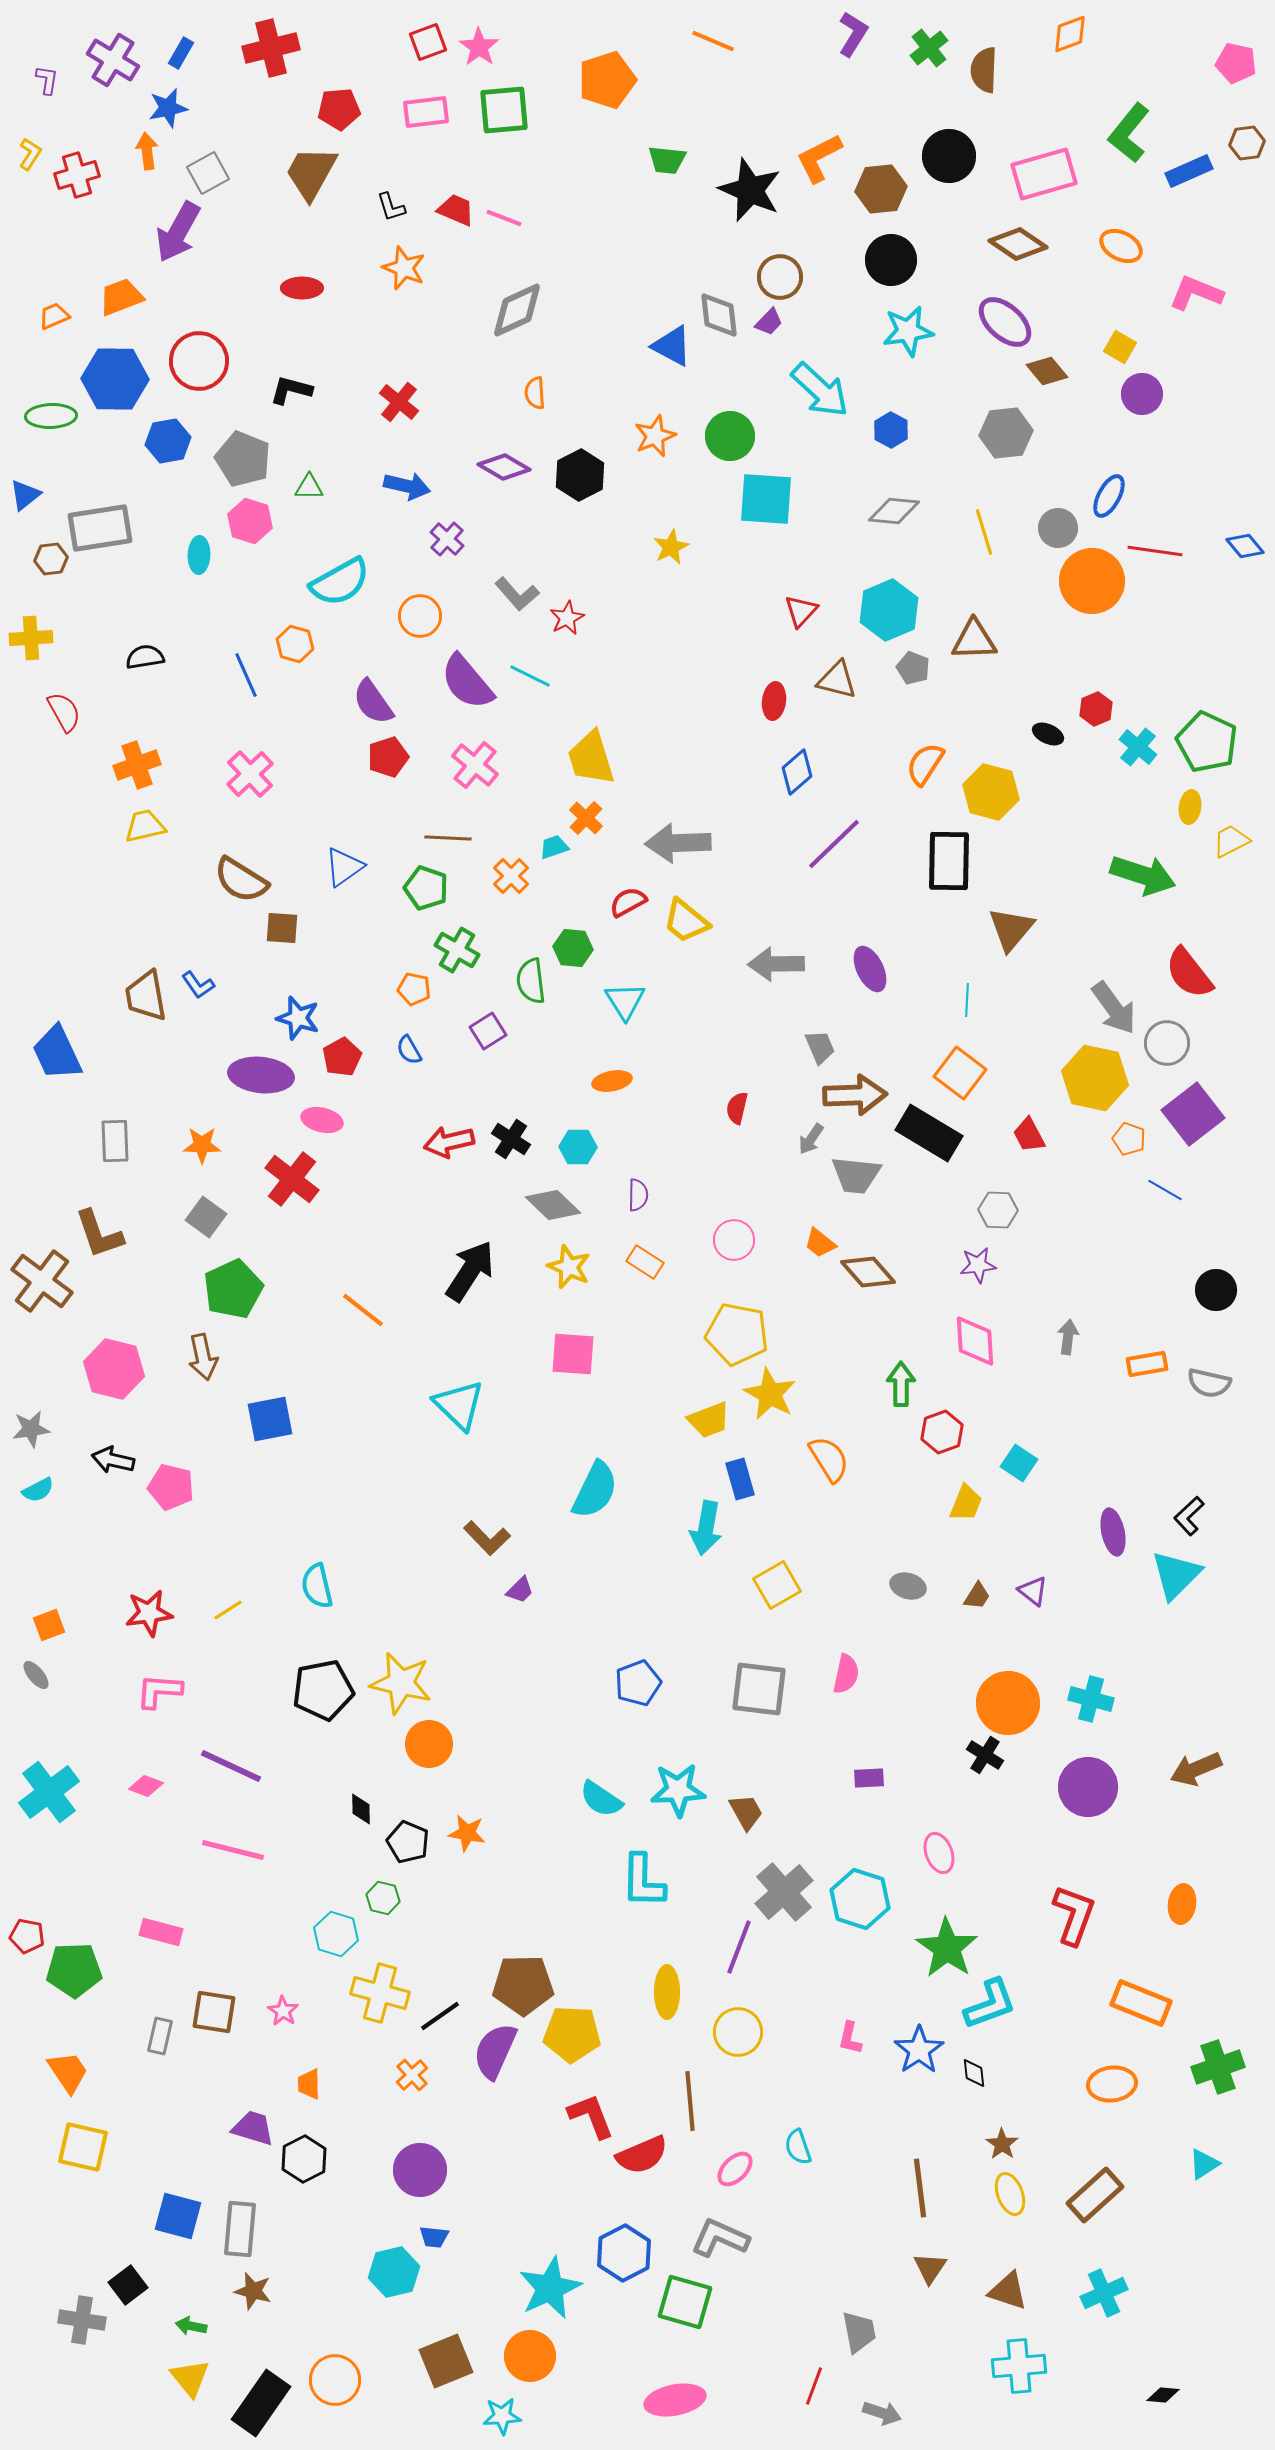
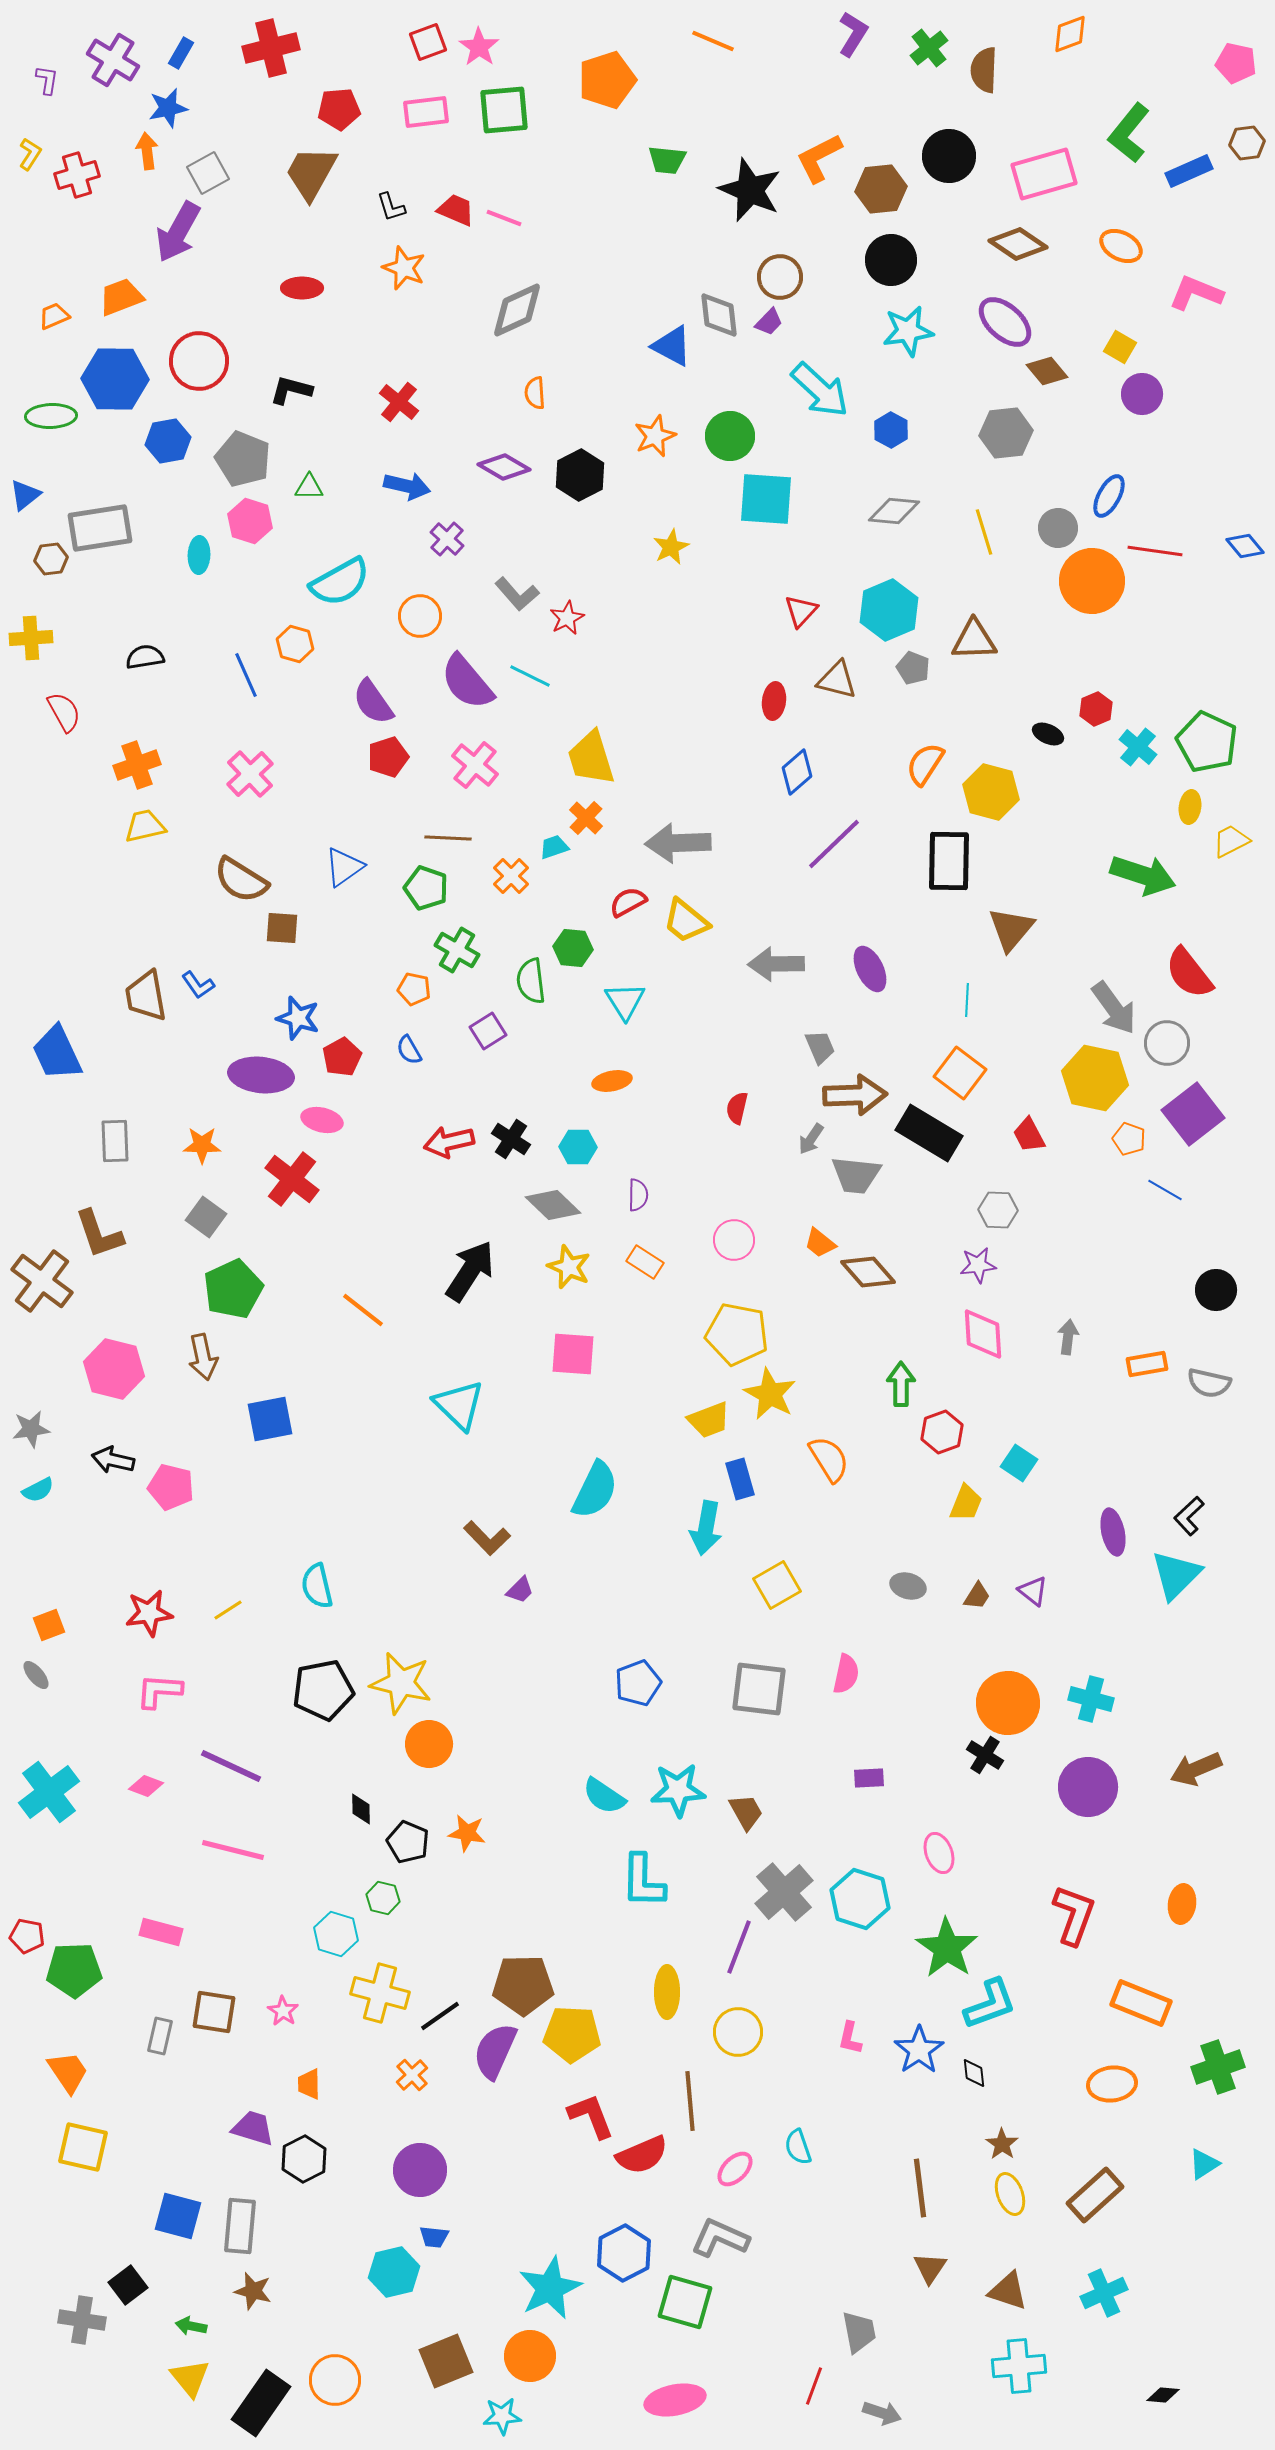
pink diamond at (975, 1341): moved 8 px right, 7 px up
cyan semicircle at (601, 1799): moved 3 px right, 3 px up
gray rectangle at (240, 2229): moved 3 px up
